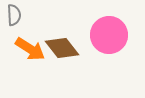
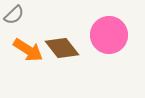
gray semicircle: rotated 50 degrees clockwise
orange arrow: moved 2 px left, 1 px down
